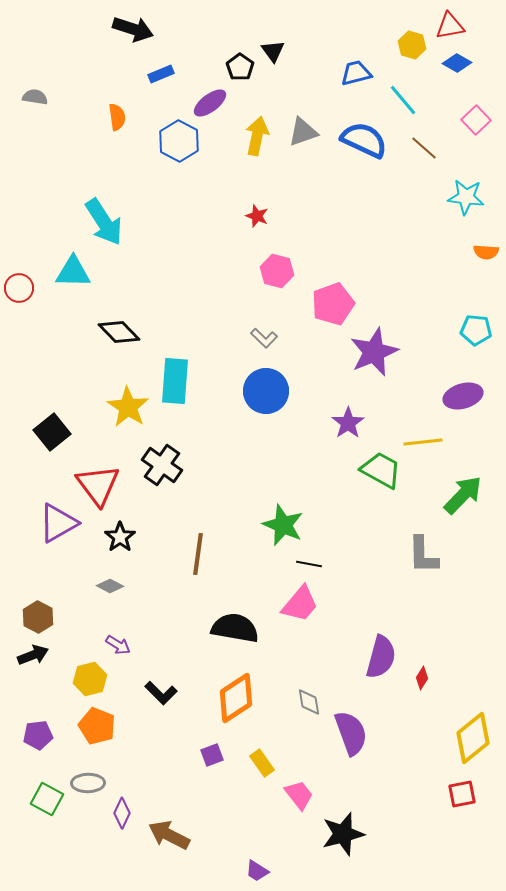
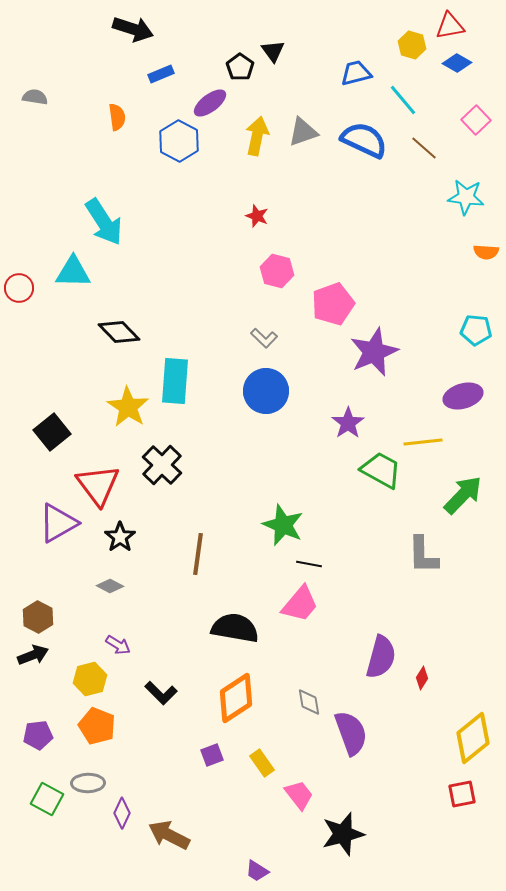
black cross at (162, 465): rotated 9 degrees clockwise
